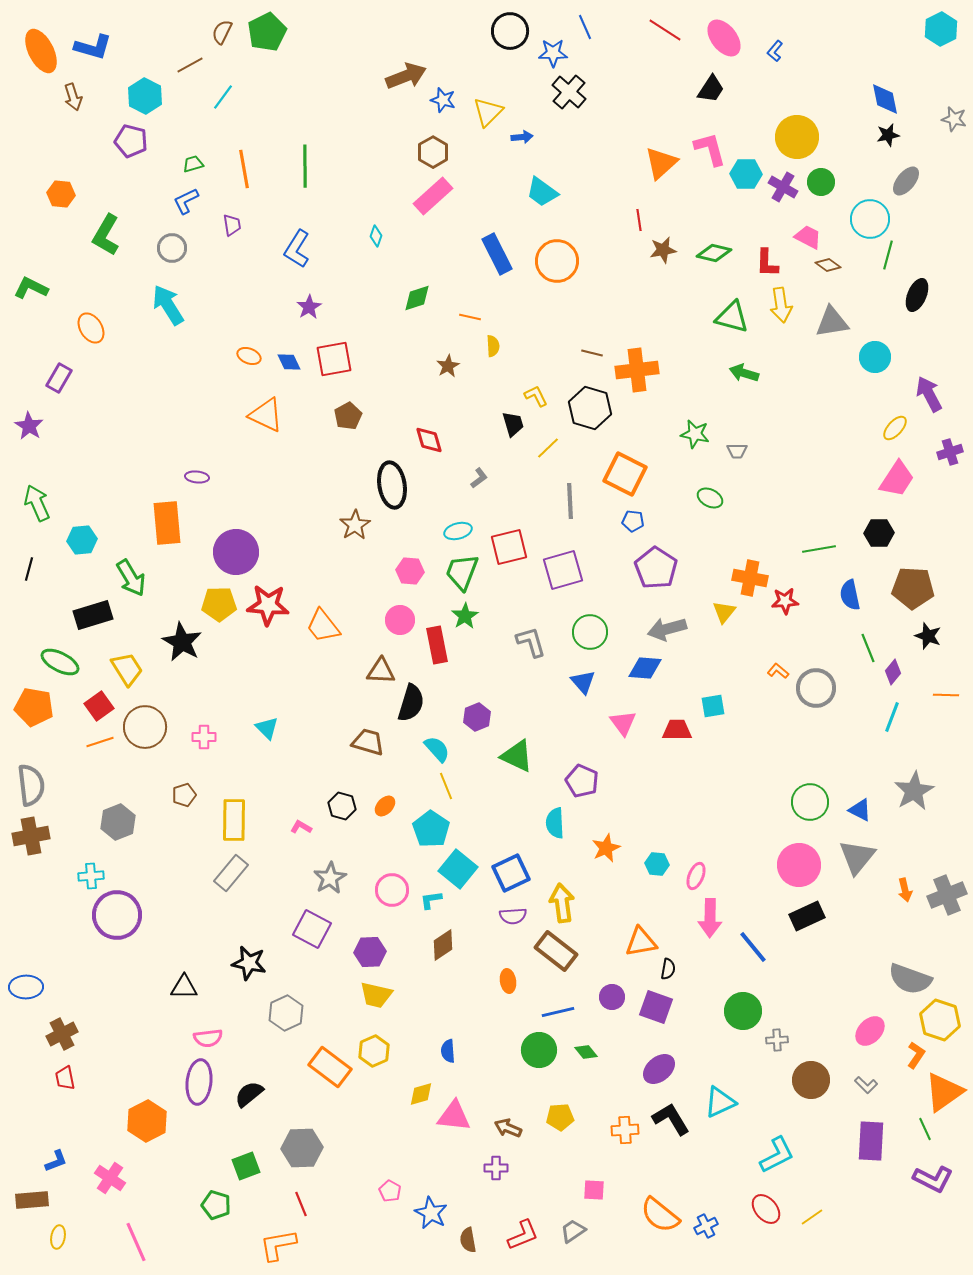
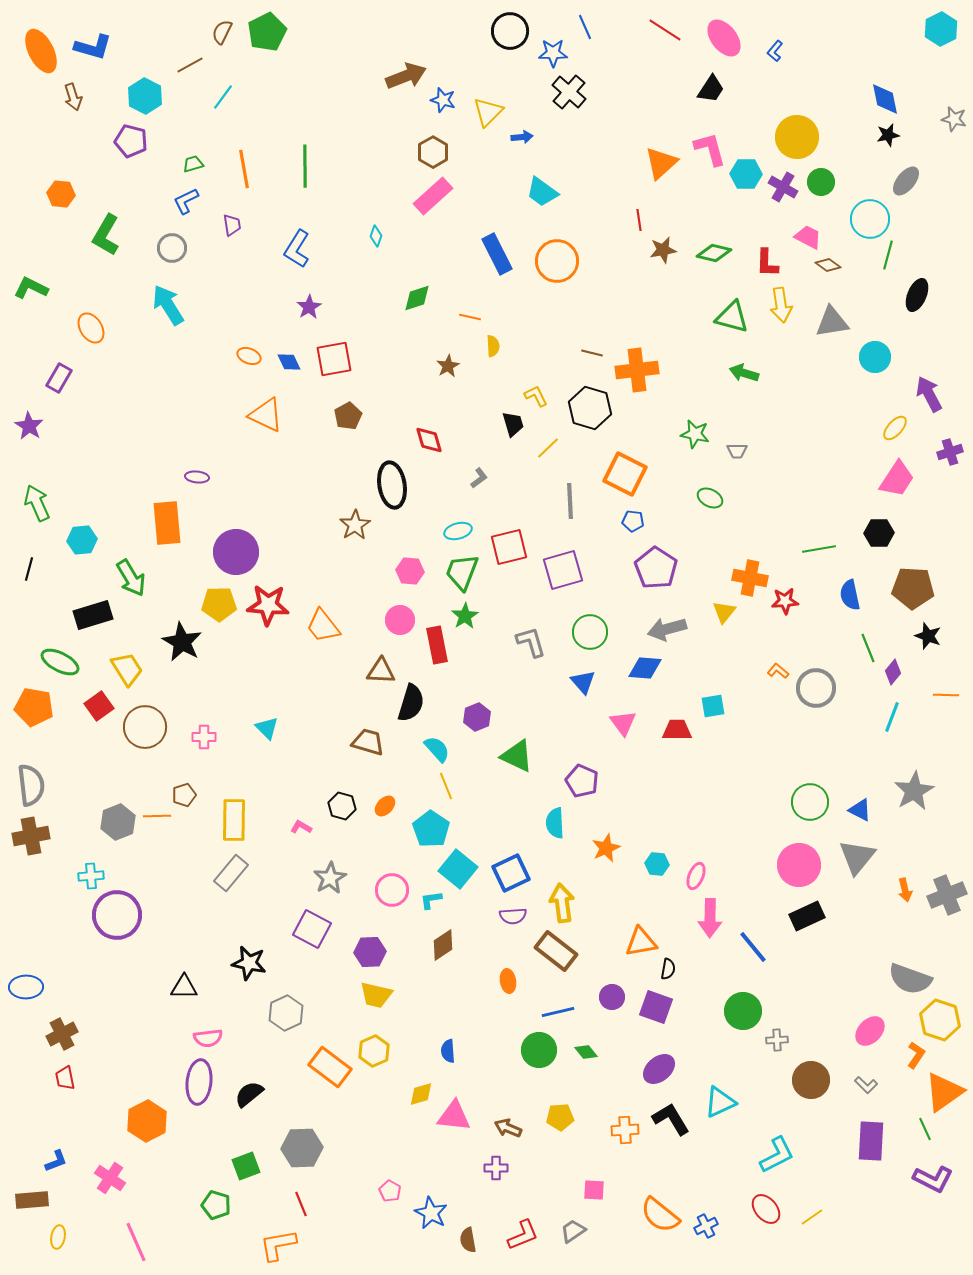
orange line at (100, 742): moved 57 px right, 74 px down; rotated 16 degrees clockwise
